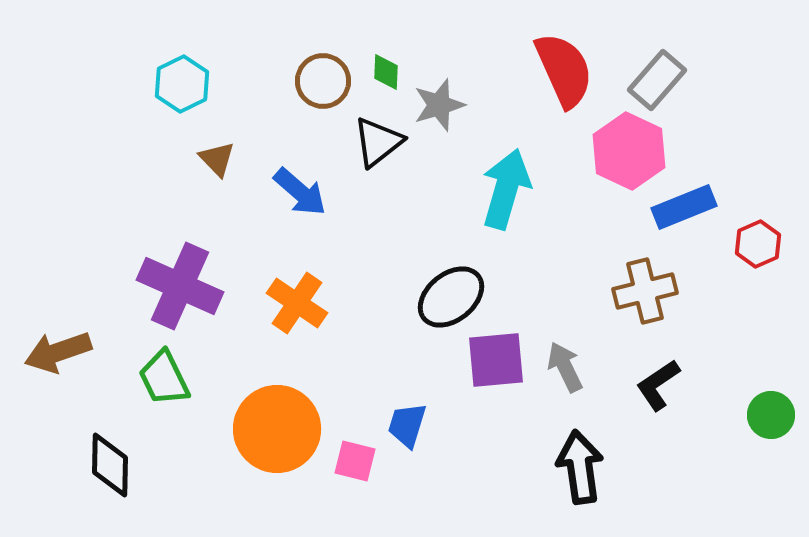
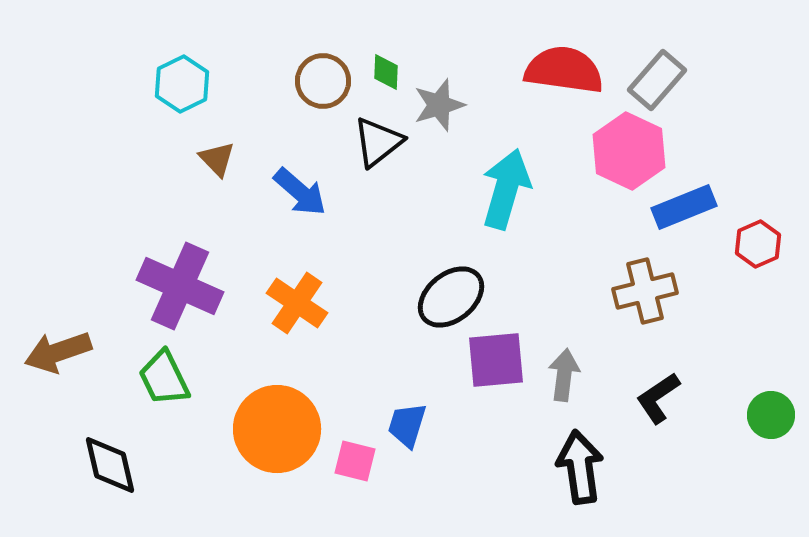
red semicircle: rotated 58 degrees counterclockwise
gray arrow: moved 1 px left, 8 px down; rotated 33 degrees clockwise
black L-shape: moved 13 px down
black diamond: rotated 14 degrees counterclockwise
